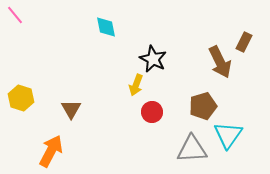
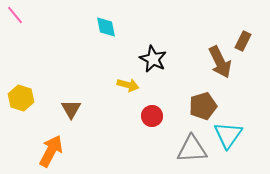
brown rectangle: moved 1 px left, 1 px up
yellow arrow: moved 8 px left; rotated 95 degrees counterclockwise
red circle: moved 4 px down
